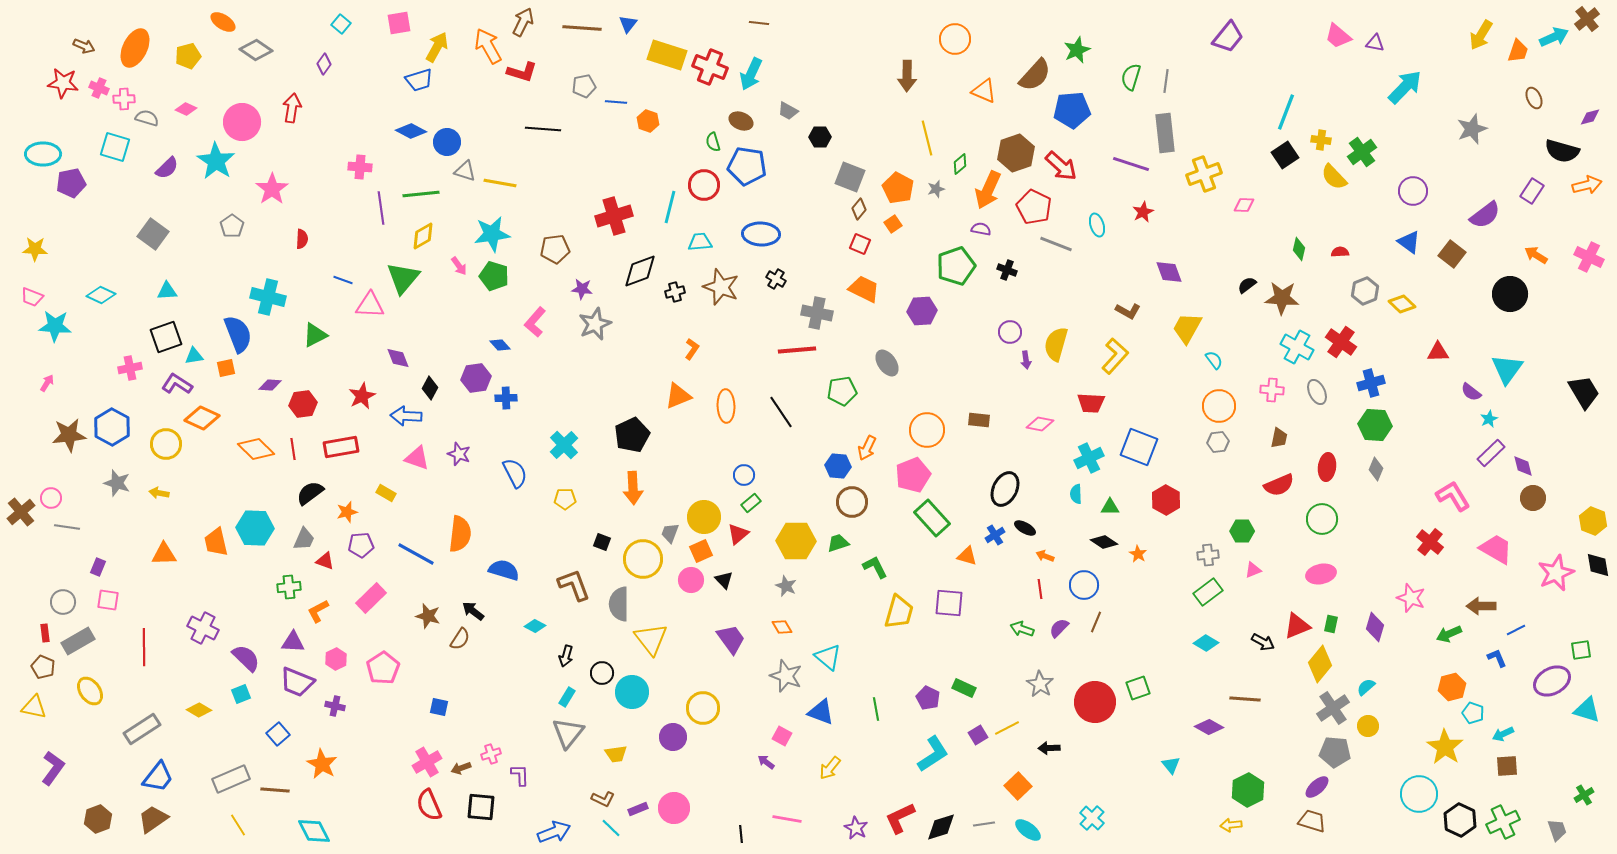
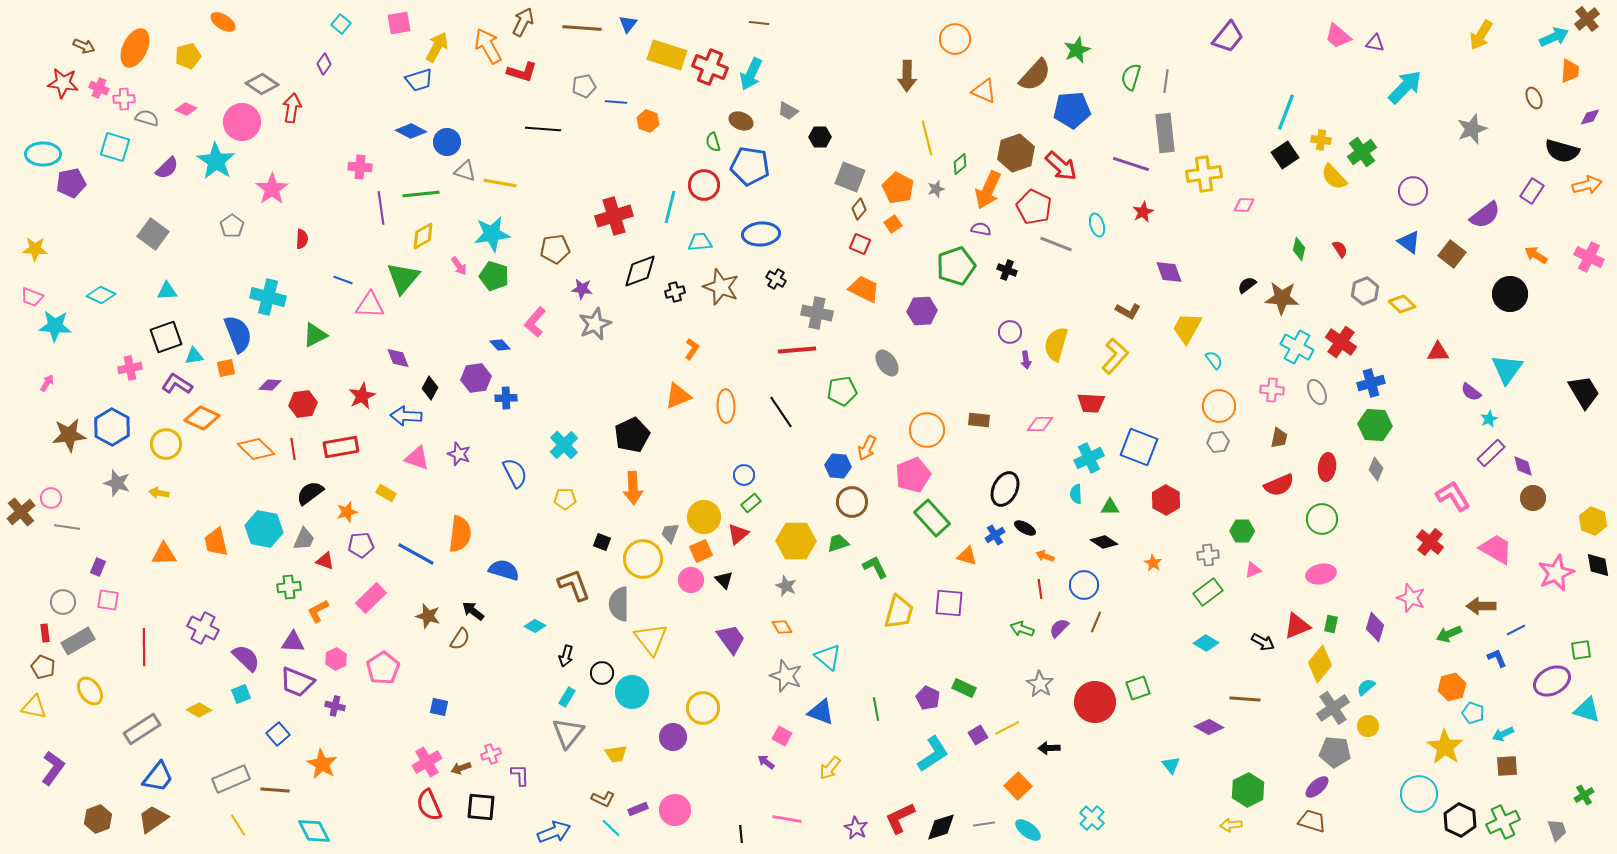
gray diamond at (256, 50): moved 6 px right, 34 px down
orange trapezoid at (1518, 51): moved 52 px right, 20 px down; rotated 15 degrees counterclockwise
blue pentagon at (747, 166): moved 3 px right
yellow cross at (1204, 174): rotated 12 degrees clockwise
blue ellipse at (761, 234): rotated 6 degrees counterclockwise
red semicircle at (1340, 252): moved 3 px up; rotated 60 degrees clockwise
pink diamond at (1040, 424): rotated 12 degrees counterclockwise
cyan hexagon at (255, 528): moved 9 px right, 1 px down; rotated 9 degrees clockwise
orange star at (1138, 554): moved 15 px right, 9 px down
pink circle at (674, 808): moved 1 px right, 2 px down
